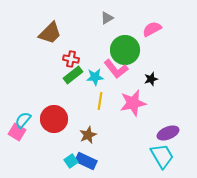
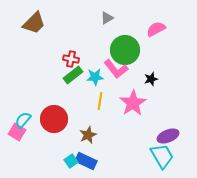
pink semicircle: moved 4 px right
brown trapezoid: moved 16 px left, 10 px up
pink star: rotated 20 degrees counterclockwise
purple ellipse: moved 3 px down
